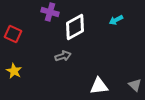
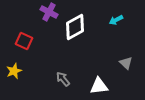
purple cross: moved 1 px left; rotated 12 degrees clockwise
red square: moved 11 px right, 7 px down
gray arrow: moved 23 px down; rotated 112 degrees counterclockwise
yellow star: rotated 21 degrees clockwise
gray triangle: moved 9 px left, 22 px up
